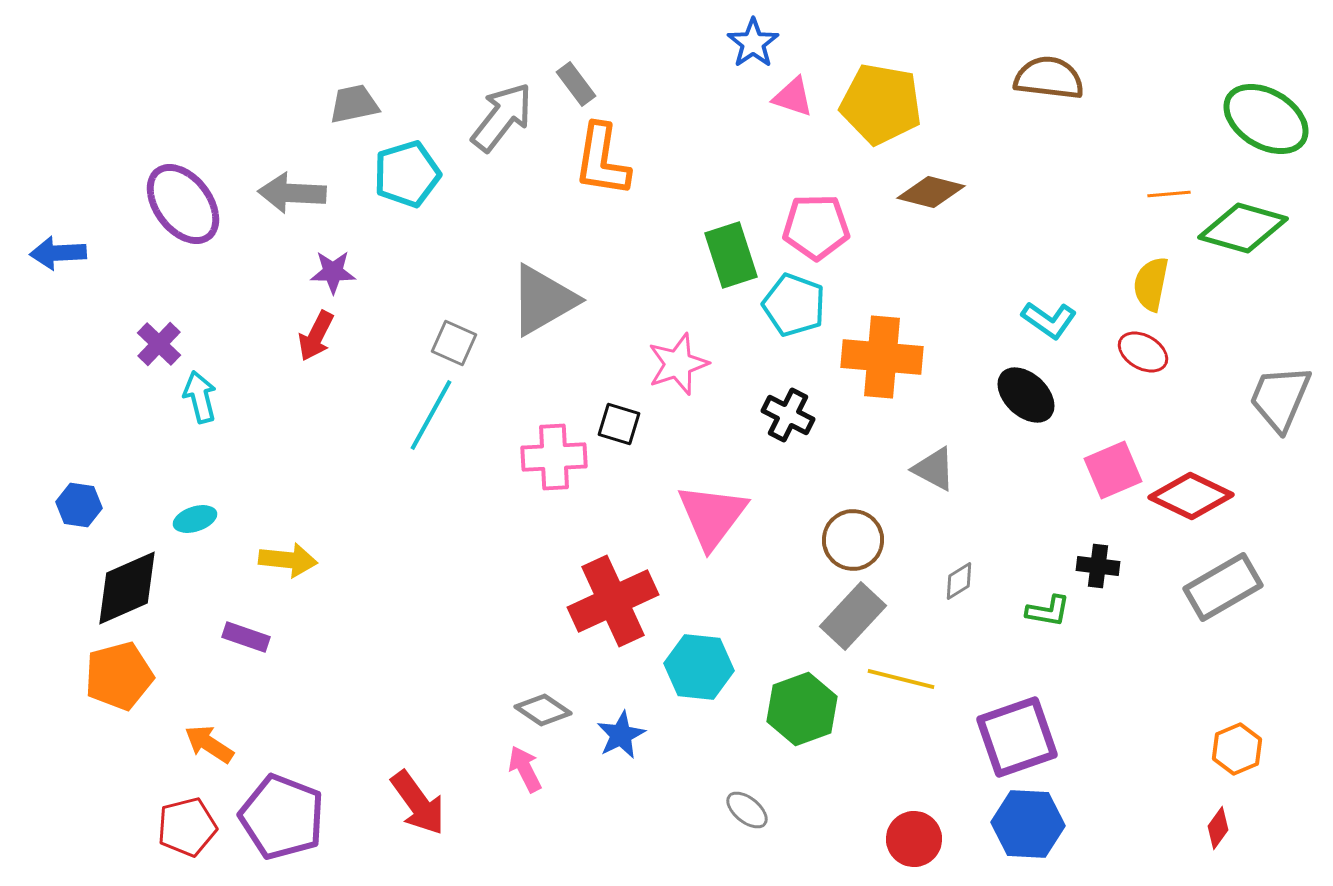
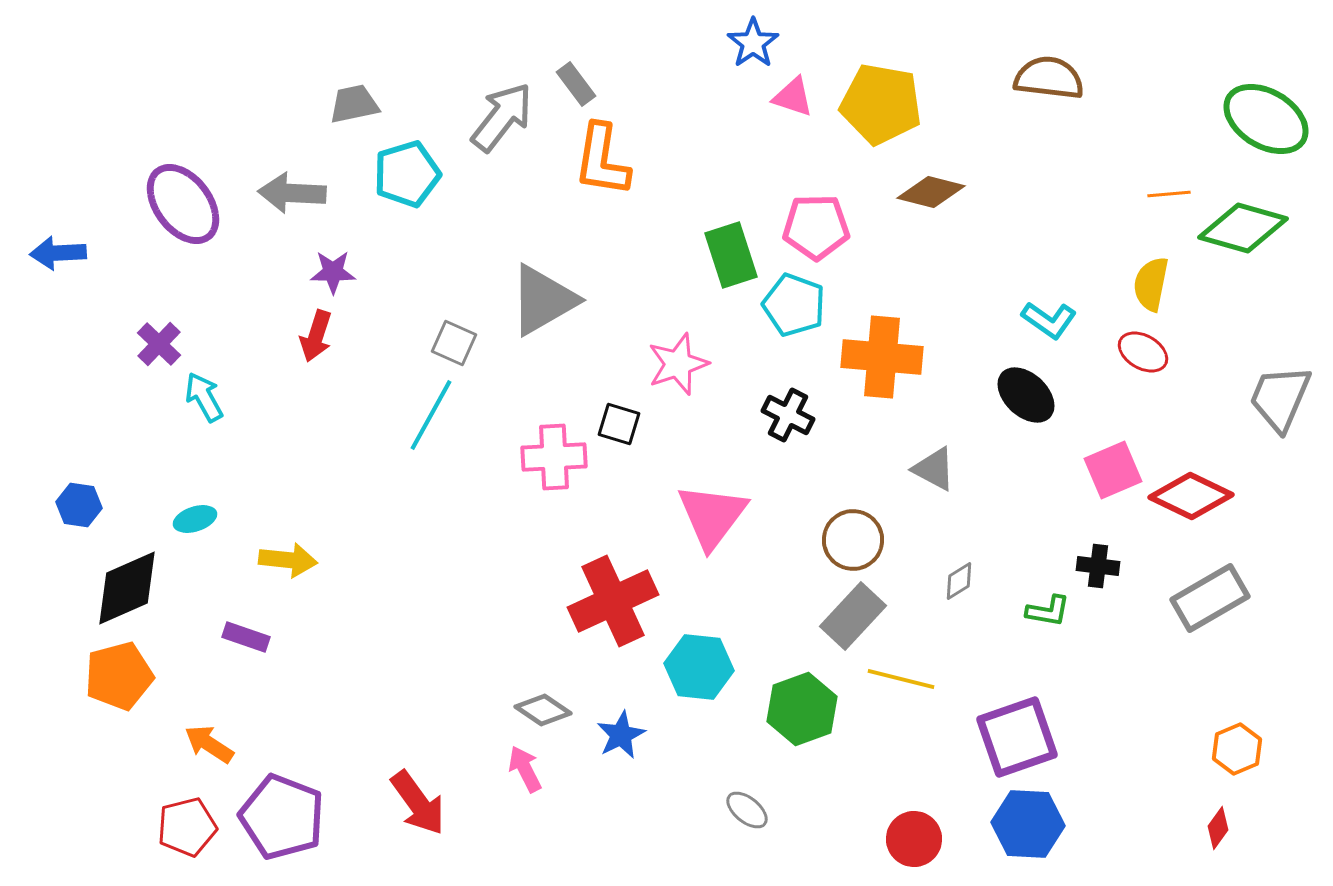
red arrow at (316, 336): rotated 9 degrees counterclockwise
cyan arrow at (200, 397): moved 4 px right; rotated 15 degrees counterclockwise
gray rectangle at (1223, 587): moved 13 px left, 11 px down
